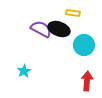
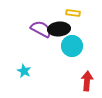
black ellipse: rotated 25 degrees counterclockwise
cyan circle: moved 12 px left, 1 px down
cyan star: rotated 16 degrees counterclockwise
